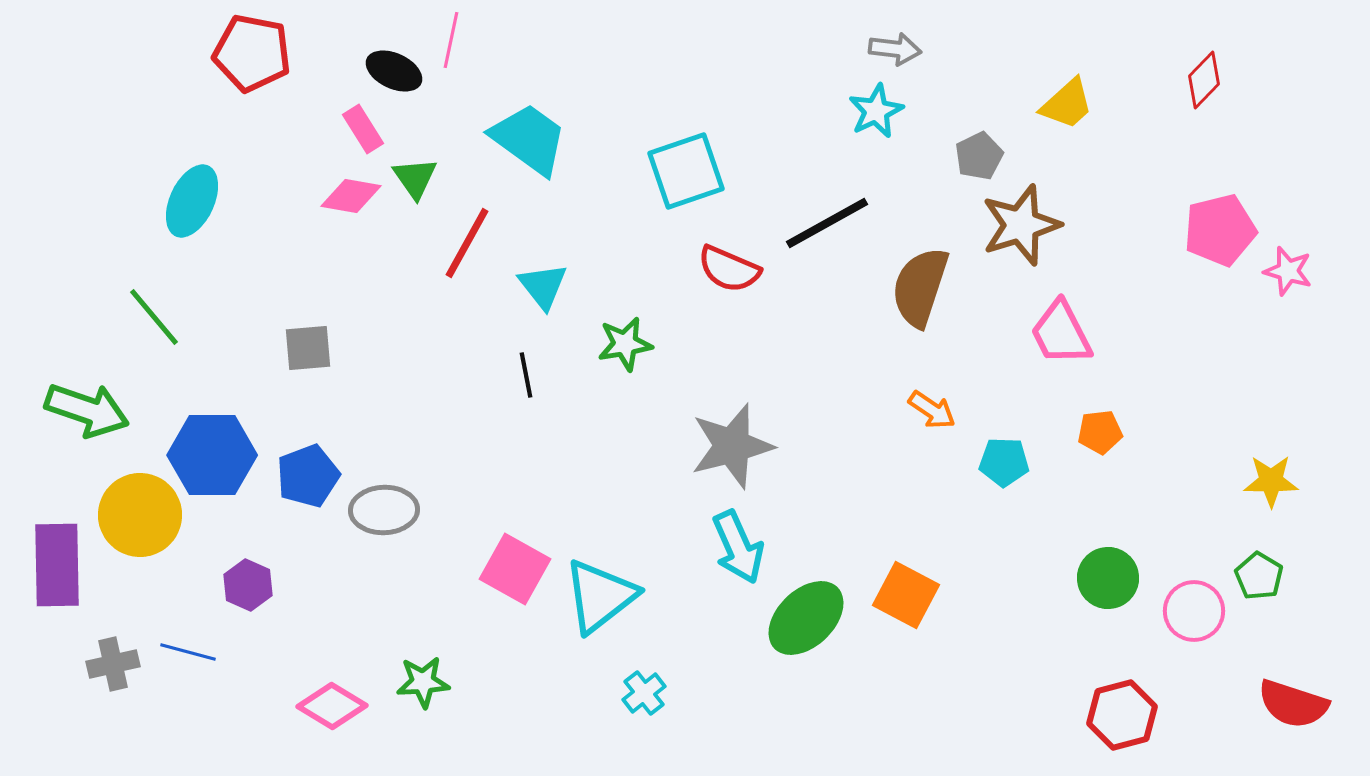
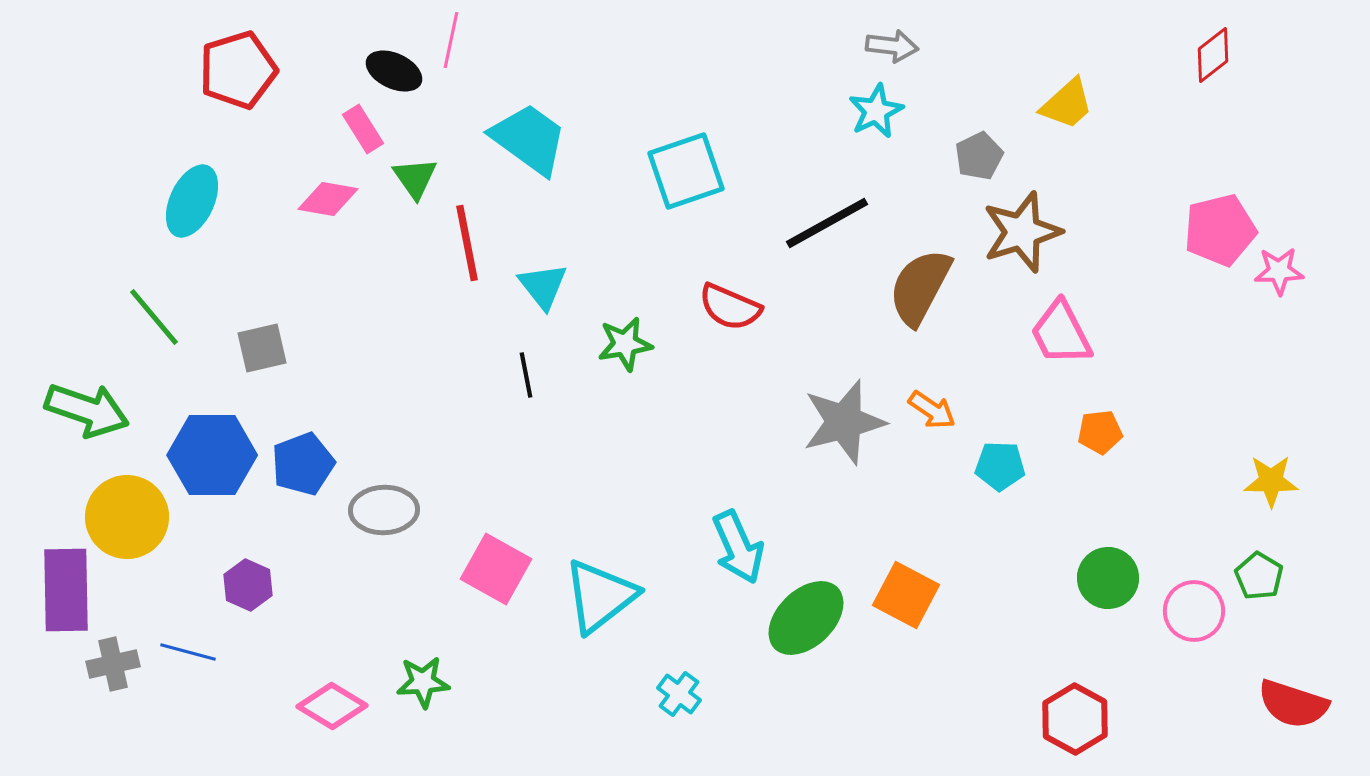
gray arrow at (895, 49): moved 3 px left, 3 px up
red pentagon at (252, 53): moved 14 px left, 17 px down; rotated 28 degrees counterclockwise
red diamond at (1204, 80): moved 9 px right, 25 px up; rotated 8 degrees clockwise
pink diamond at (351, 196): moved 23 px left, 3 px down
brown star at (1021, 225): moved 1 px right, 7 px down
red line at (467, 243): rotated 40 degrees counterclockwise
red semicircle at (729, 269): moved 1 px right, 38 px down
pink star at (1288, 271): moved 9 px left; rotated 18 degrees counterclockwise
brown semicircle at (920, 287): rotated 10 degrees clockwise
gray square at (308, 348): moved 46 px left; rotated 8 degrees counterclockwise
gray star at (732, 446): moved 112 px right, 24 px up
cyan pentagon at (1004, 462): moved 4 px left, 4 px down
blue pentagon at (308, 476): moved 5 px left, 12 px up
yellow circle at (140, 515): moved 13 px left, 2 px down
purple rectangle at (57, 565): moved 9 px right, 25 px down
pink square at (515, 569): moved 19 px left
cyan cross at (644, 693): moved 35 px right, 1 px down; rotated 15 degrees counterclockwise
red hexagon at (1122, 715): moved 47 px left, 4 px down; rotated 16 degrees counterclockwise
